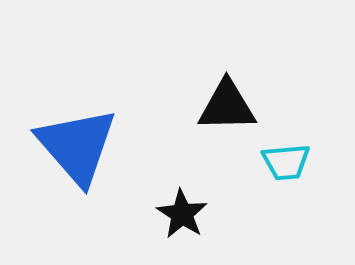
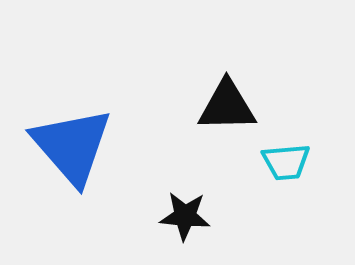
blue triangle: moved 5 px left
black star: moved 3 px right, 2 px down; rotated 27 degrees counterclockwise
